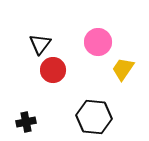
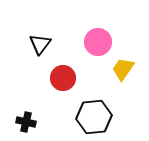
red circle: moved 10 px right, 8 px down
black hexagon: rotated 12 degrees counterclockwise
black cross: rotated 24 degrees clockwise
